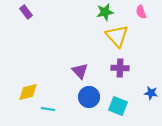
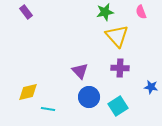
blue star: moved 6 px up
cyan square: rotated 36 degrees clockwise
